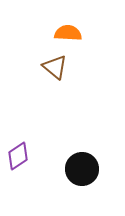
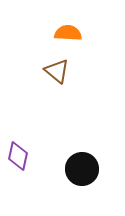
brown triangle: moved 2 px right, 4 px down
purple diamond: rotated 44 degrees counterclockwise
